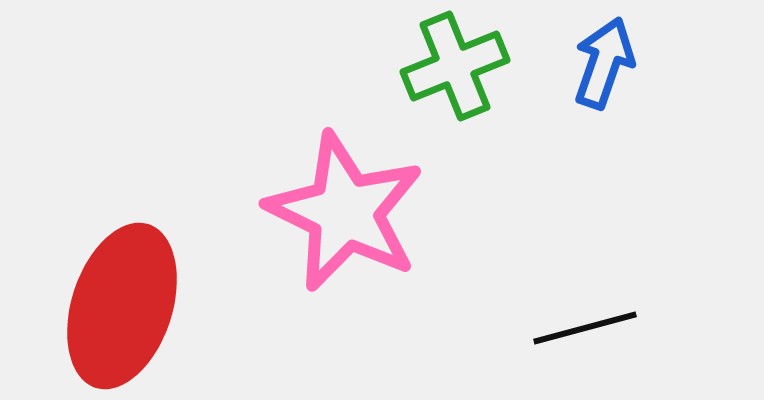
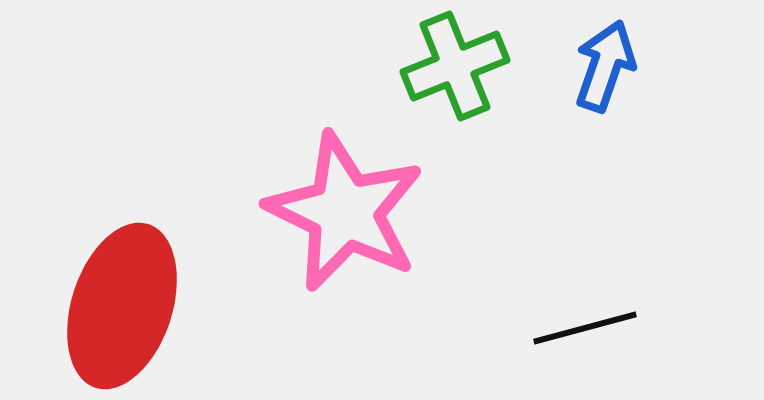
blue arrow: moved 1 px right, 3 px down
